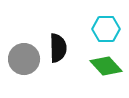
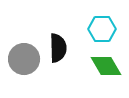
cyan hexagon: moved 4 px left
green diamond: rotated 12 degrees clockwise
